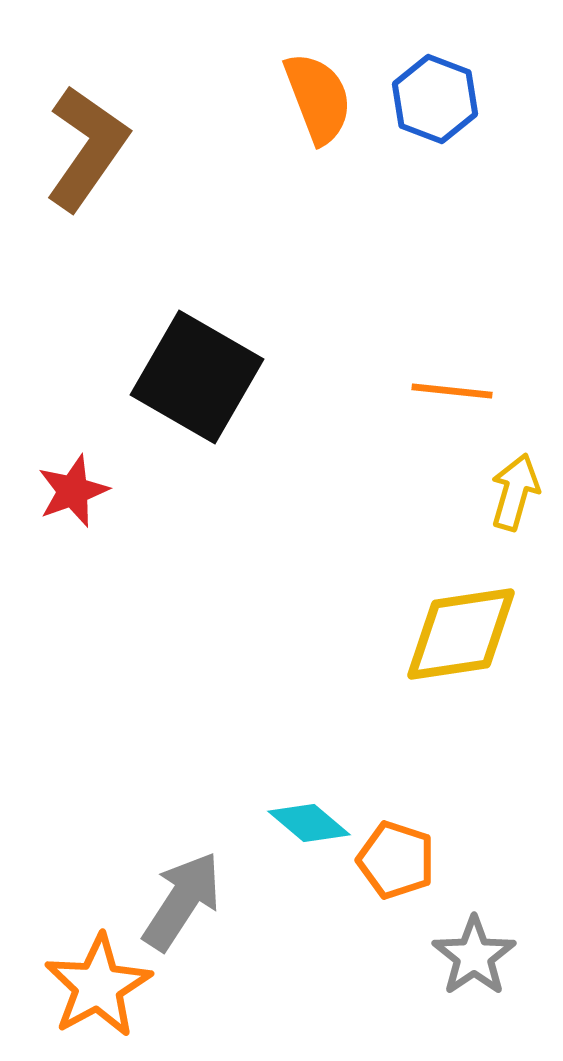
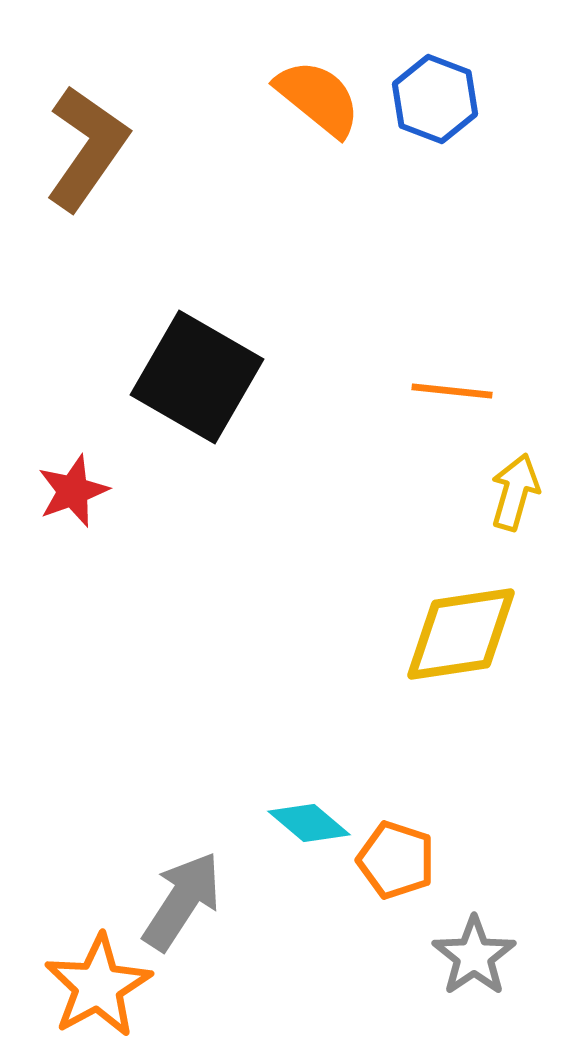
orange semicircle: rotated 30 degrees counterclockwise
